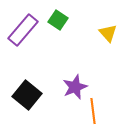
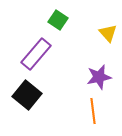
purple rectangle: moved 13 px right, 24 px down
purple star: moved 24 px right, 10 px up; rotated 10 degrees clockwise
